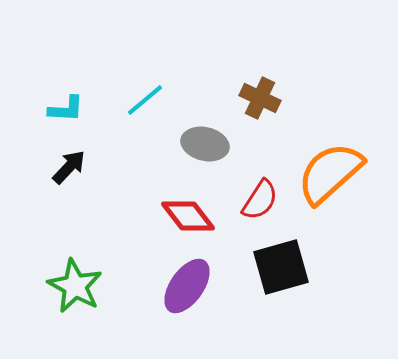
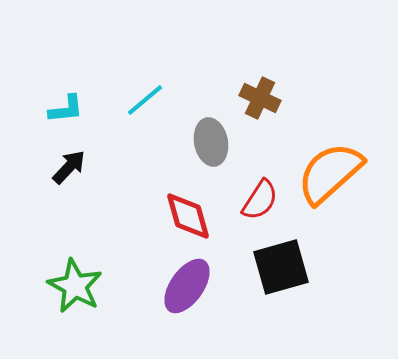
cyan L-shape: rotated 9 degrees counterclockwise
gray ellipse: moved 6 px right, 2 px up; rotated 66 degrees clockwise
red diamond: rotated 22 degrees clockwise
